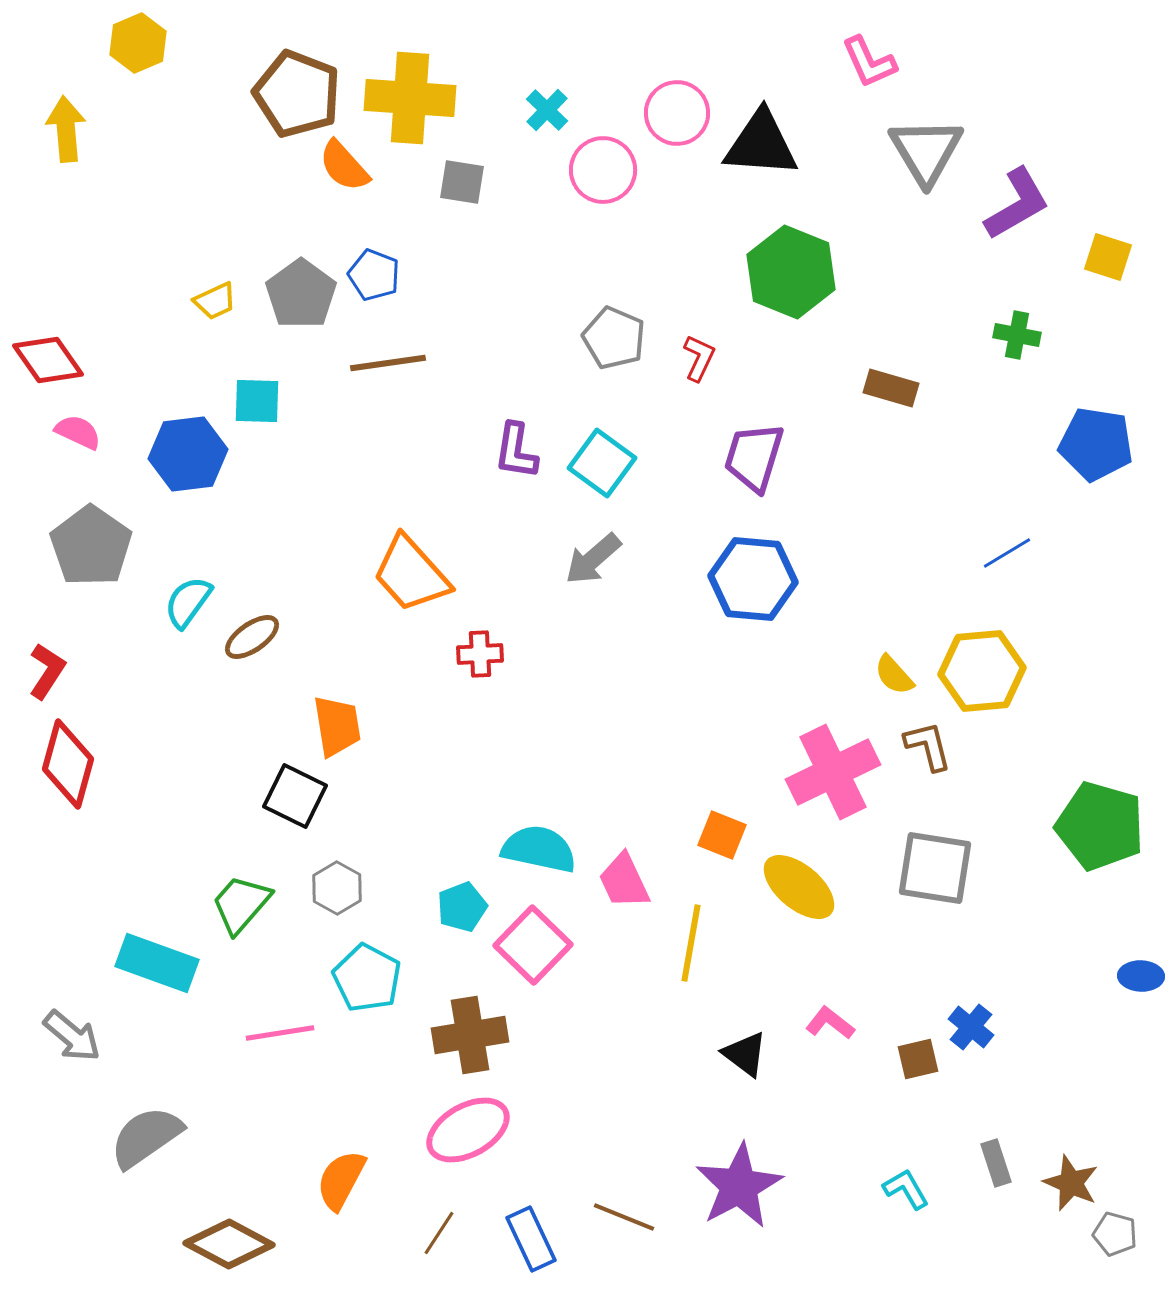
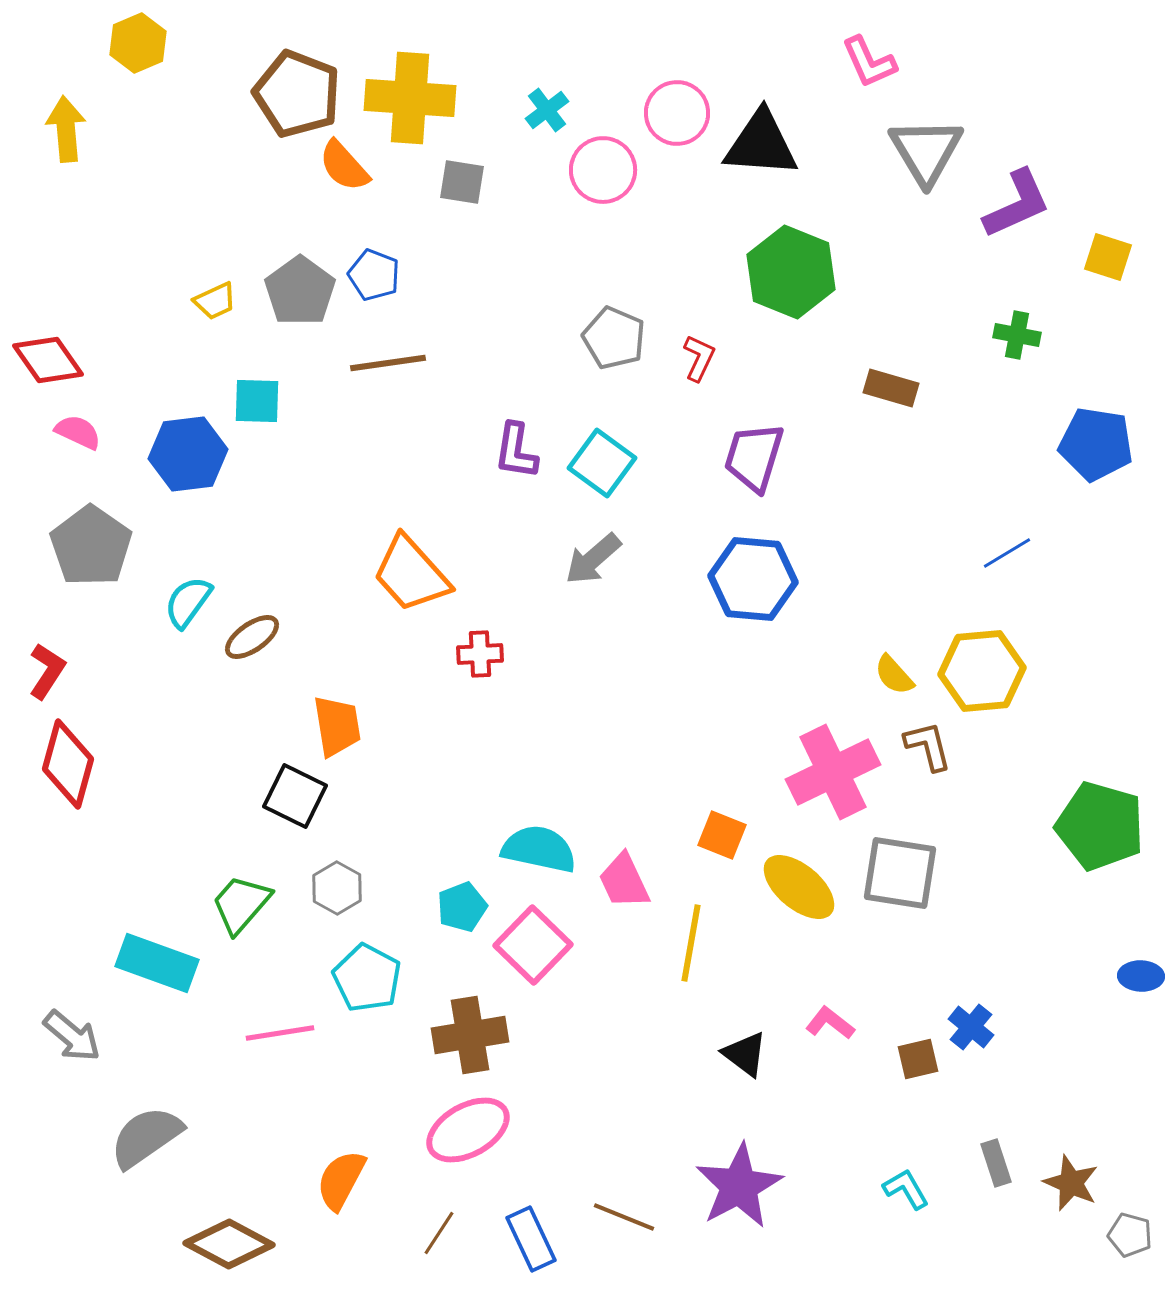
cyan cross at (547, 110): rotated 9 degrees clockwise
purple L-shape at (1017, 204): rotated 6 degrees clockwise
gray pentagon at (301, 294): moved 1 px left, 3 px up
gray square at (935, 868): moved 35 px left, 5 px down
gray pentagon at (1115, 1234): moved 15 px right, 1 px down
